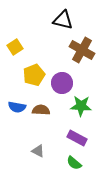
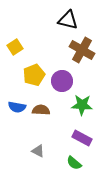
black triangle: moved 5 px right
purple circle: moved 2 px up
green star: moved 1 px right, 1 px up
purple rectangle: moved 5 px right
